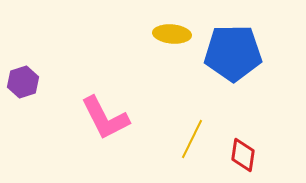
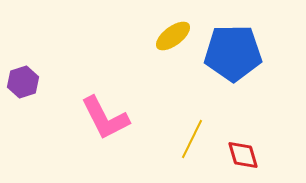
yellow ellipse: moved 1 px right, 2 px down; rotated 42 degrees counterclockwise
red diamond: rotated 24 degrees counterclockwise
